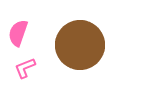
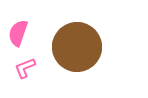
brown circle: moved 3 px left, 2 px down
